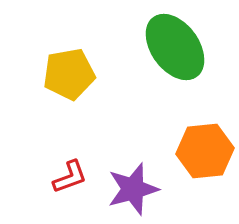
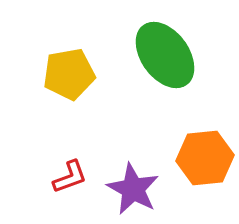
green ellipse: moved 10 px left, 8 px down
orange hexagon: moved 7 px down
purple star: rotated 28 degrees counterclockwise
